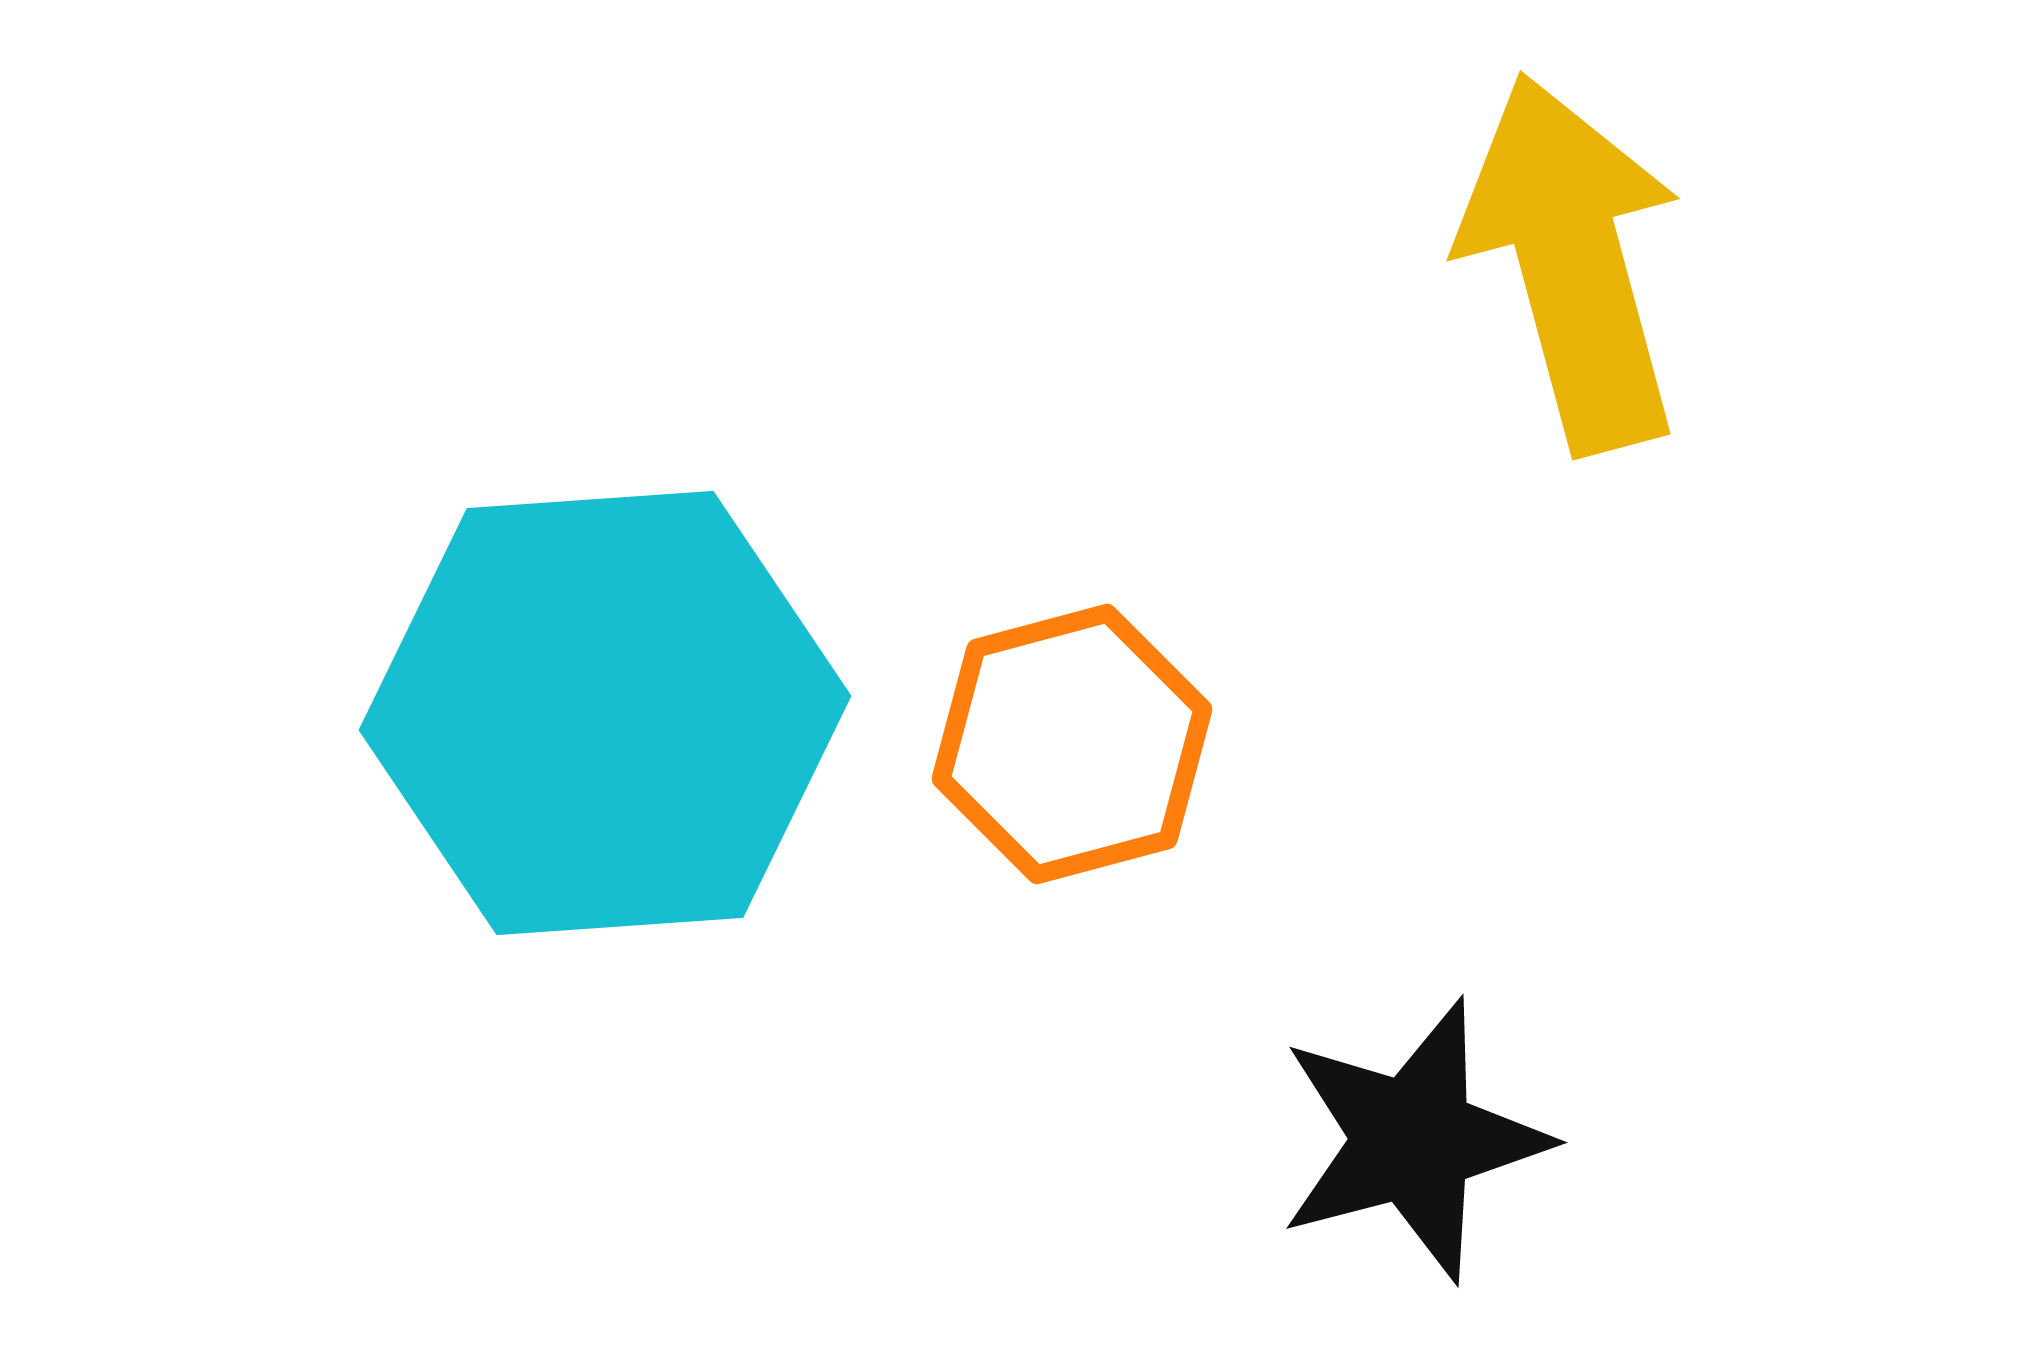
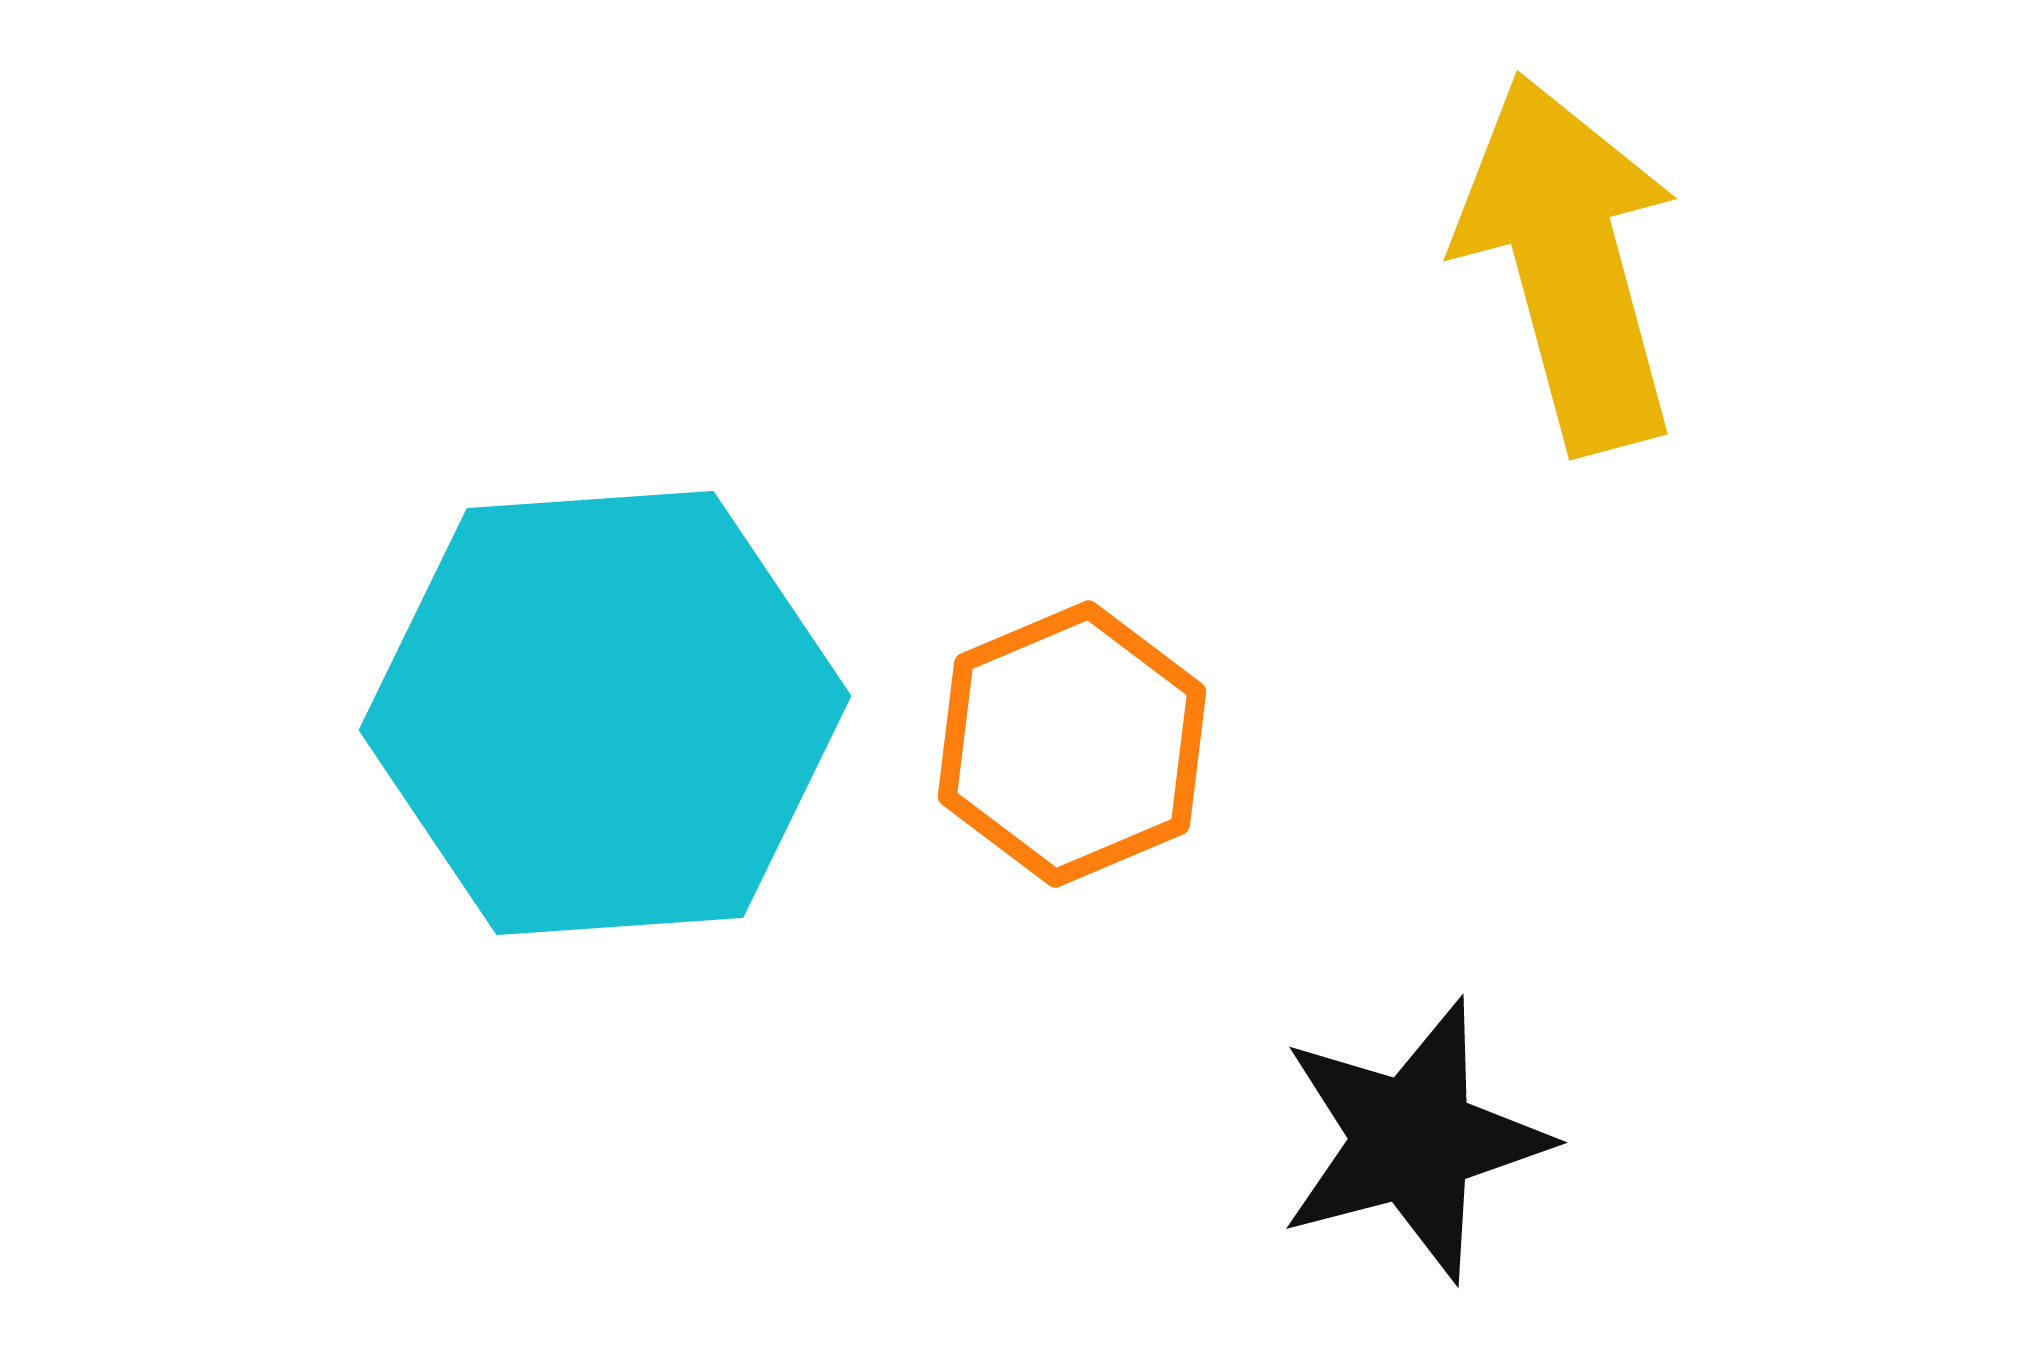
yellow arrow: moved 3 px left
orange hexagon: rotated 8 degrees counterclockwise
